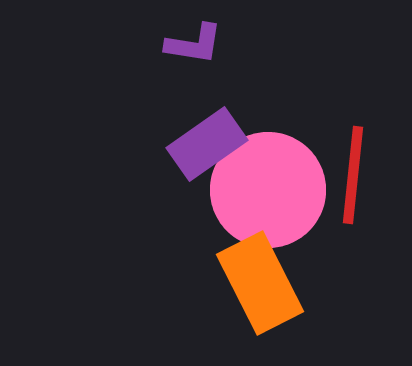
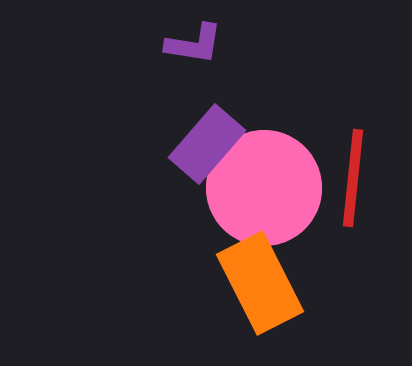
purple rectangle: rotated 14 degrees counterclockwise
red line: moved 3 px down
pink circle: moved 4 px left, 2 px up
